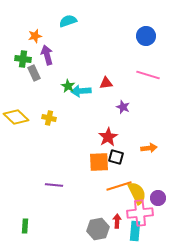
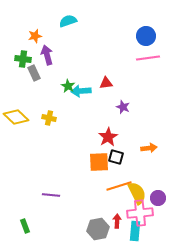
pink line: moved 17 px up; rotated 25 degrees counterclockwise
purple line: moved 3 px left, 10 px down
green rectangle: rotated 24 degrees counterclockwise
